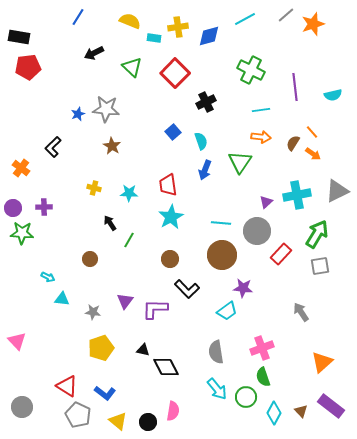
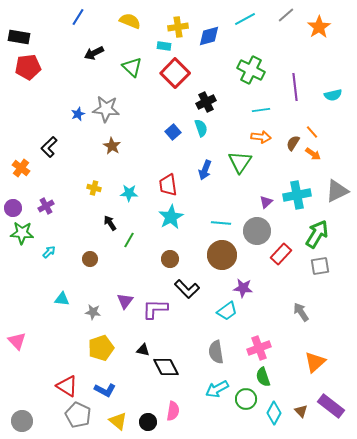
orange star at (313, 24): moved 6 px right, 3 px down; rotated 15 degrees counterclockwise
cyan rectangle at (154, 38): moved 10 px right, 8 px down
cyan semicircle at (201, 141): moved 13 px up
black L-shape at (53, 147): moved 4 px left
purple cross at (44, 207): moved 2 px right, 1 px up; rotated 28 degrees counterclockwise
cyan arrow at (48, 277): moved 1 px right, 25 px up; rotated 72 degrees counterclockwise
pink cross at (262, 348): moved 3 px left
orange triangle at (322, 362): moved 7 px left
cyan arrow at (217, 389): rotated 100 degrees clockwise
blue L-shape at (105, 393): moved 3 px up; rotated 10 degrees counterclockwise
green circle at (246, 397): moved 2 px down
gray circle at (22, 407): moved 14 px down
